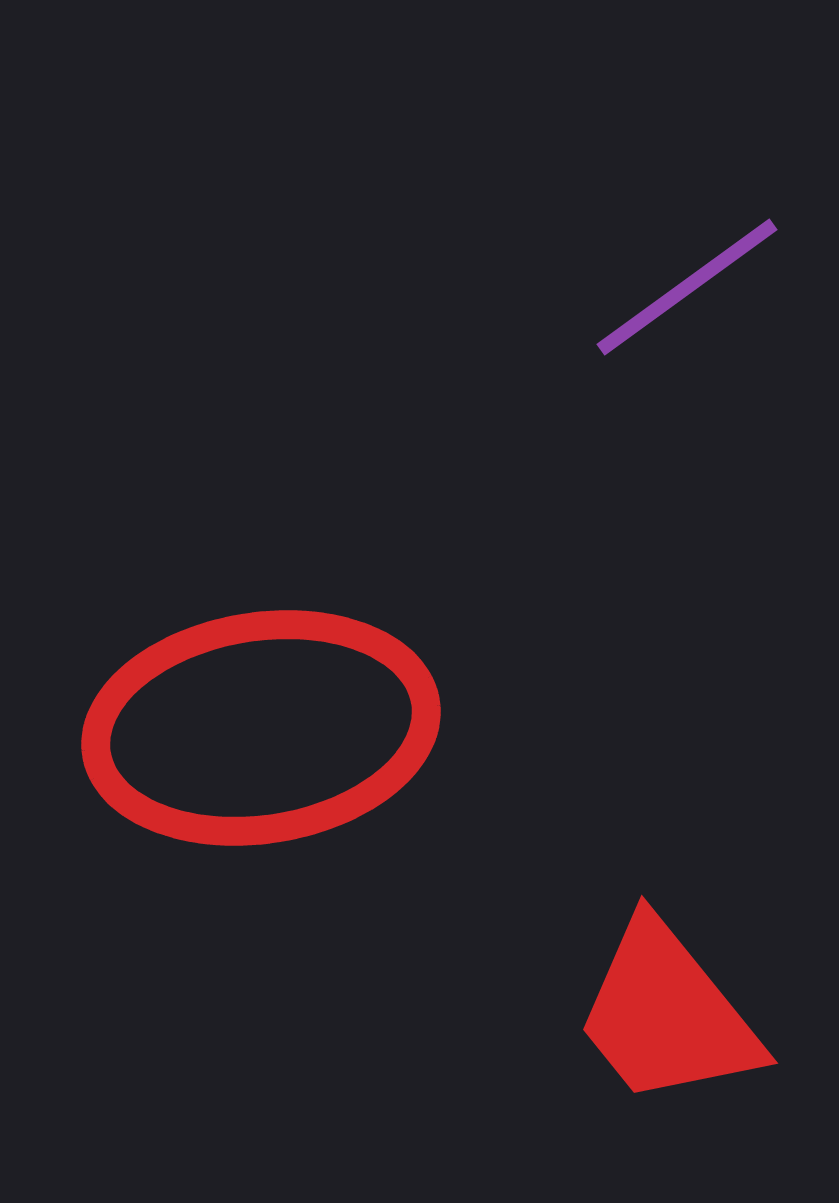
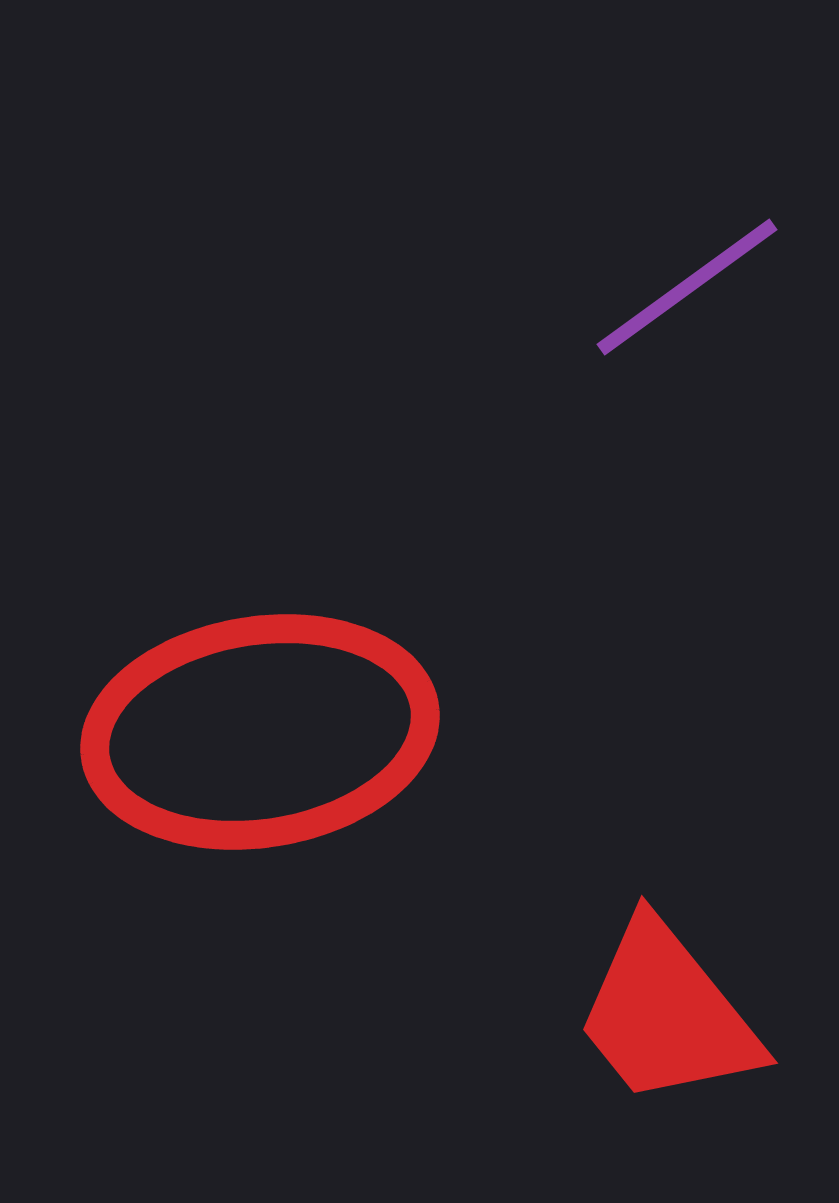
red ellipse: moved 1 px left, 4 px down
